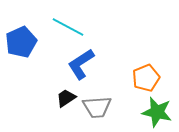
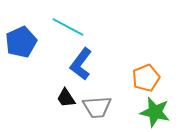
blue L-shape: rotated 20 degrees counterclockwise
black trapezoid: rotated 90 degrees counterclockwise
green star: moved 2 px left
